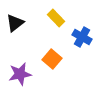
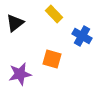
yellow rectangle: moved 2 px left, 4 px up
blue cross: moved 1 px up
orange square: rotated 24 degrees counterclockwise
